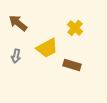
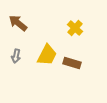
yellow trapezoid: moved 7 px down; rotated 35 degrees counterclockwise
brown rectangle: moved 2 px up
